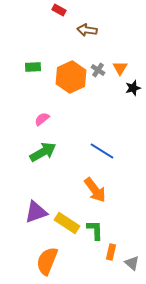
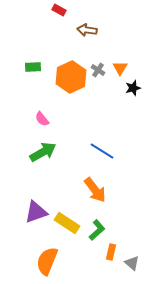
pink semicircle: rotated 91 degrees counterclockwise
green L-shape: moved 2 px right; rotated 50 degrees clockwise
